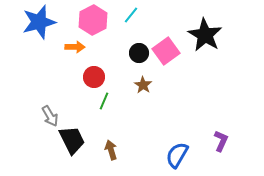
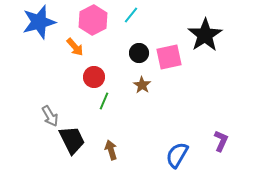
black star: rotated 8 degrees clockwise
orange arrow: rotated 48 degrees clockwise
pink square: moved 3 px right, 6 px down; rotated 24 degrees clockwise
brown star: moved 1 px left
